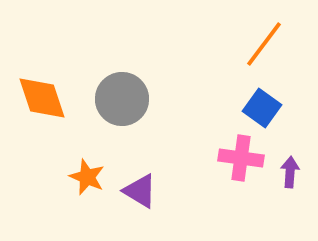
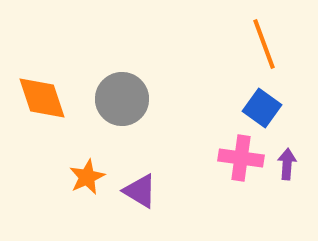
orange line: rotated 57 degrees counterclockwise
purple arrow: moved 3 px left, 8 px up
orange star: rotated 24 degrees clockwise
